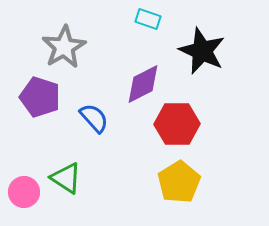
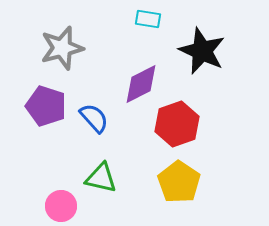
cyan rectangle: rotated 10 degrees counterclockwise
gray star: moved 2 px left, 1 px down; rotated 15 degrees clockwise
purple diamond: moved 2 px left
purple pentagon: moved 6 px right, 9 px down
red hexagon: rotated 18 degrees counterclockwise
green triangle: moved 35 px right; rotated 20 degrees counterclockwise
yellow pentagon: rotated 6 degrees counterclockwise
pink circle: moved 37 px right, 14 px down
